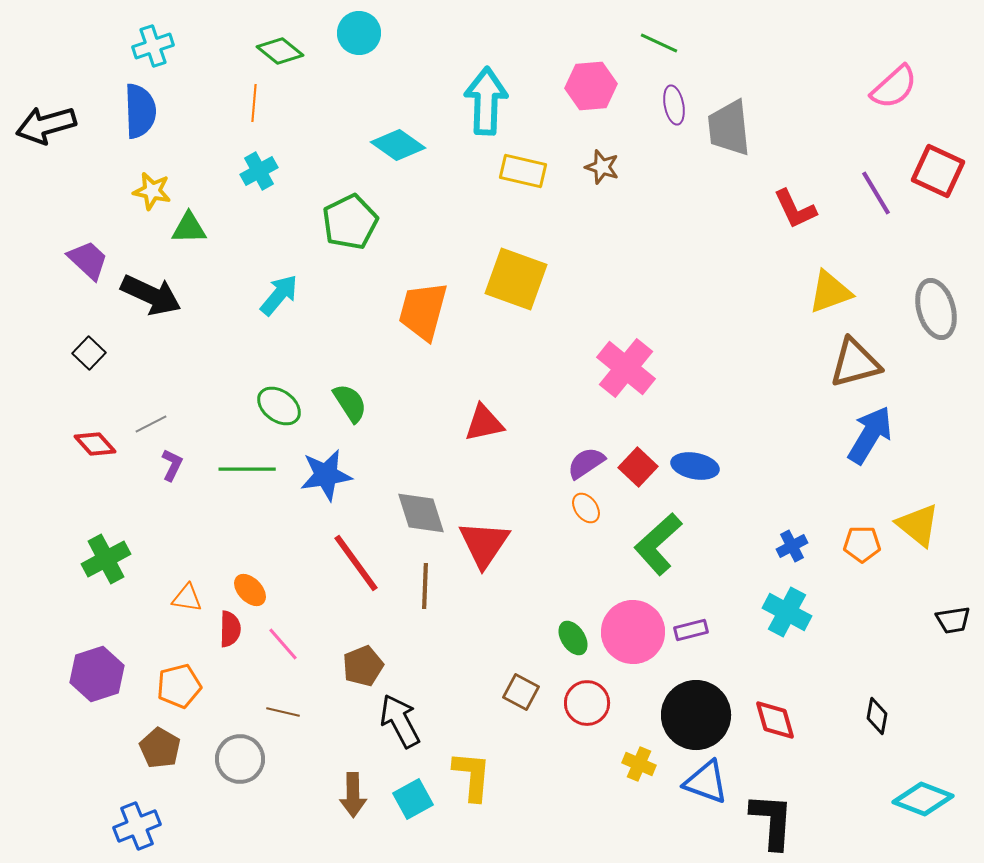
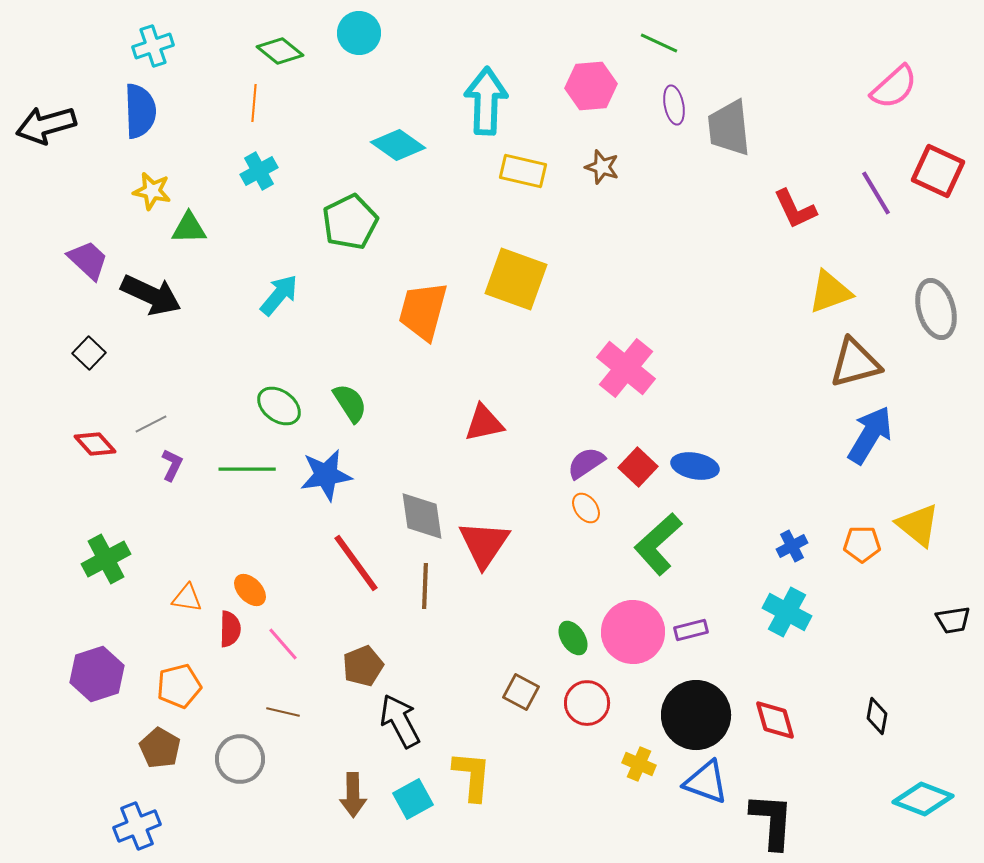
gray diamond at (421, 513): moved 1 px right, 3 px down; rotated 10 degrees clockwise
